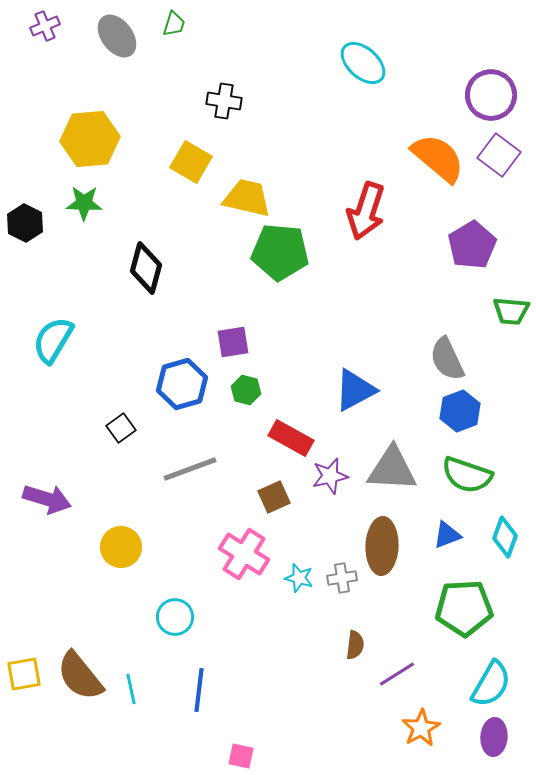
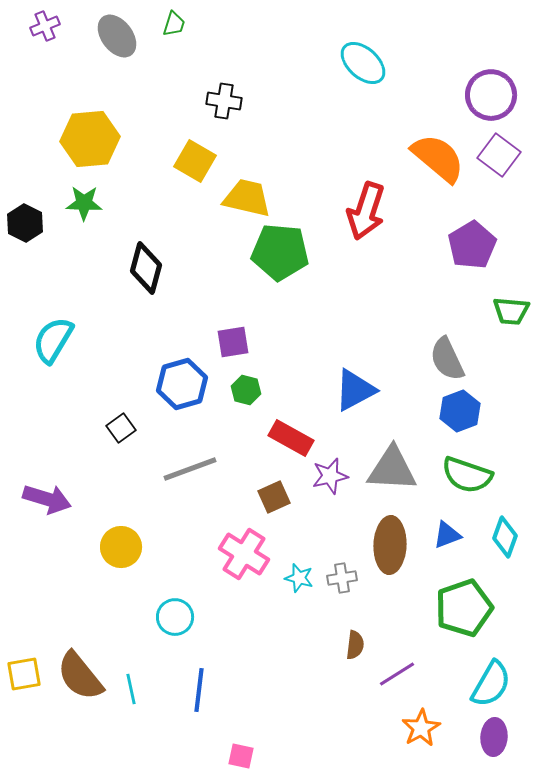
yellow square at (191, 162): moved 4 px right, 1 px up
brown ellipse at (382, 546): moved 8 px right, 1 px up
green pentagon at (464, 608): rotated 16 degrees counterclockwise
